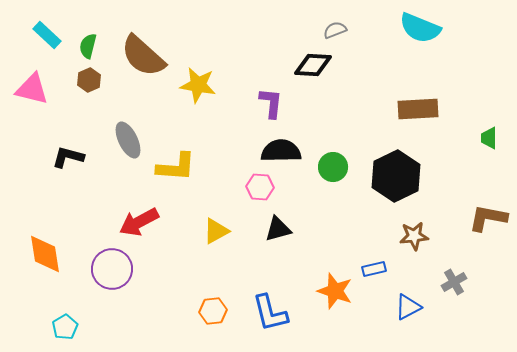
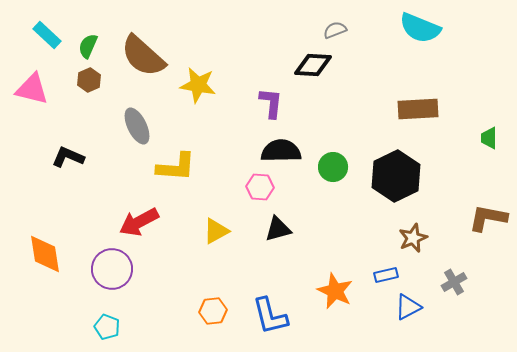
green semicircle: rotated 10 degrees clockwise
gray ellipse: moved 9 px right, 14 px up
black L-shape: rotated 8 degrees clockwise
brown star: moved 1 px left, 2 px down; rotated 16 degrees counterclockwise
blue rectangle: moved 12 px right, 6 px down
orange star: rotated 6 degrees clockwise
blue L-shape: moved 3 px down
cyan pentagon: moved 42 px right; rotated 20 degrees counterclockwise
